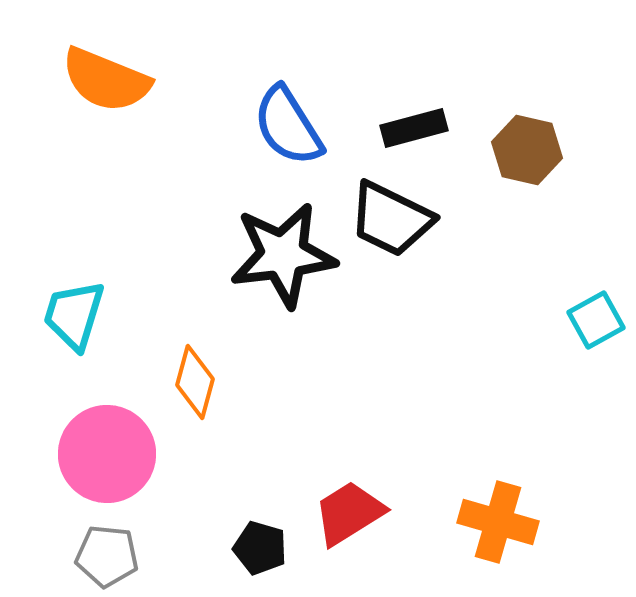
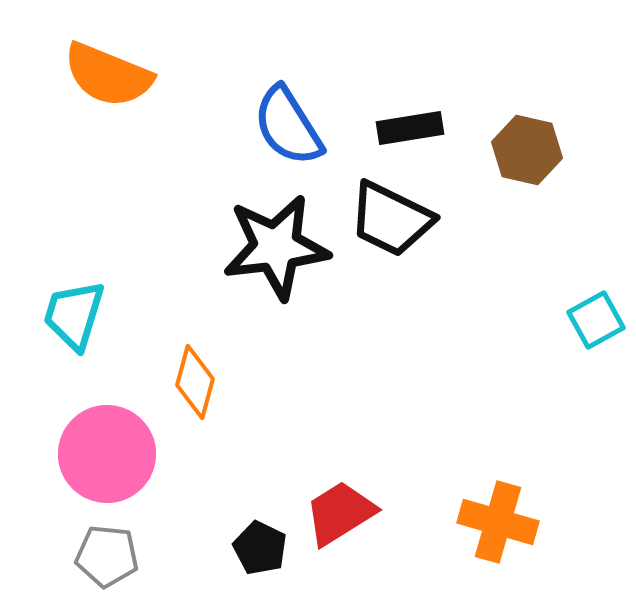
orange semicircle: moved 2 px right, 5 px up
black rectangle: moved 4 px left; rotated 6 degrees clockwise
black star: moved 7 px left, 8 px up
red trapezoid: moved 9 px left
black pentagon: rotated 10 degrees clockwise
